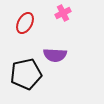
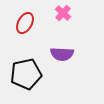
pink cross: rotated 21 degrees counterclockwise
purple semicircle: moved 7 px right, 1 px up
